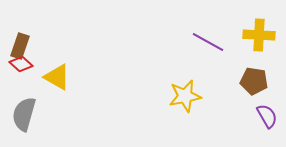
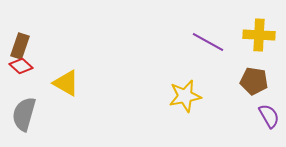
red diamond: moved 2 px down
yellow triangle: moved 9 px right, 6 px down
purple semicircle: moved 2 px right
